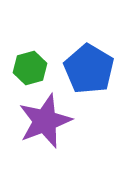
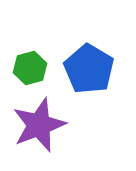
purple star: moved 6 px left, 4 px down
